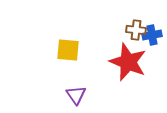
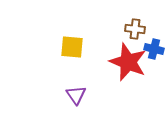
brown cross: moved 1 px left, 1 px up
blue cross: moved 2 px right, 14 px down; rotated 24 degrees clockwise
yellow square: moved 4 px right, 3 px up
